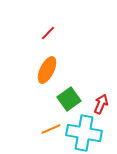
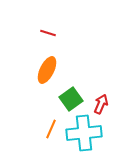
red line: rotated 63 degrees clockwise
green square: moved 2 px right
orange line: rotated 42 degrees counterclockwise
cyan cross: rotated 16 degrees counterclockwise
